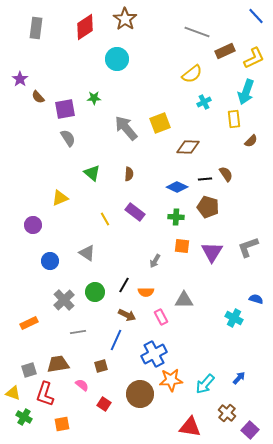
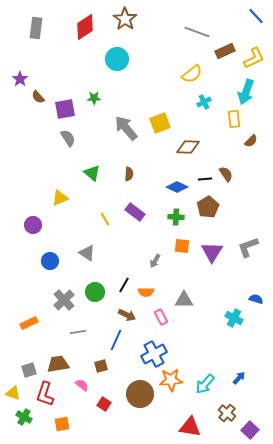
brown pentagon at (208, 207): rotated 25 degrees clockwise
